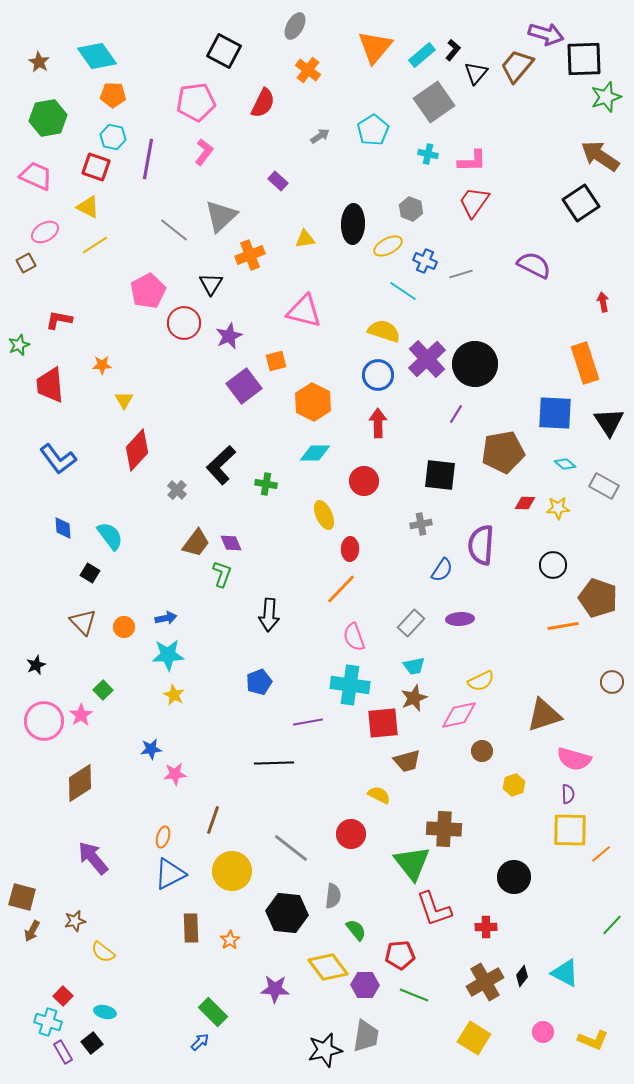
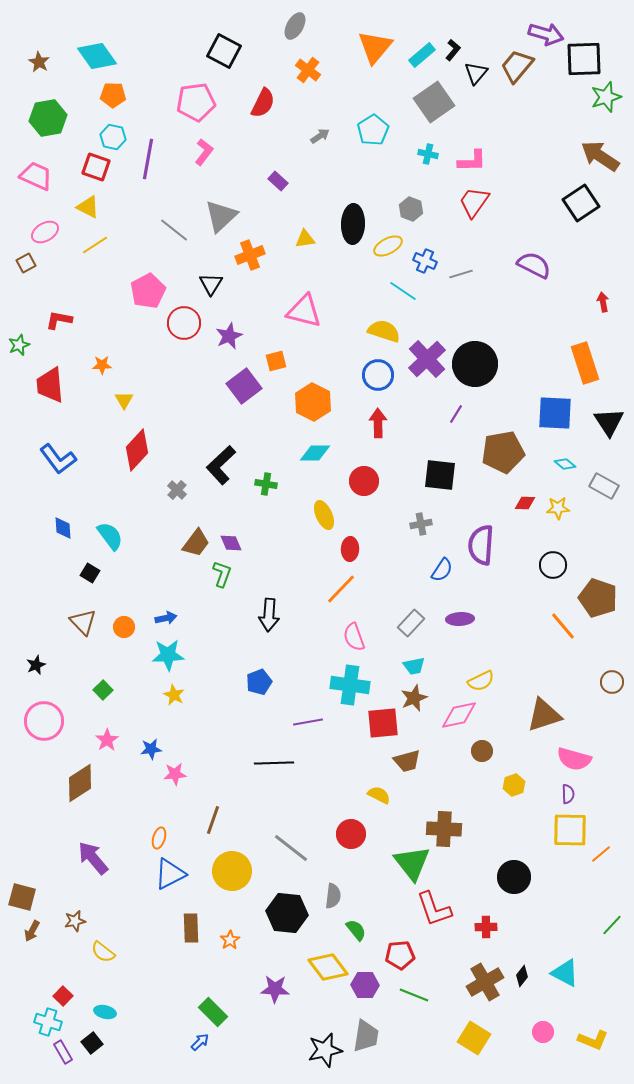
orange line at (563, 626): rotated 60 degrees clockwise
pink star at (81, 715): moved 26 px right, 25 px down
orange ellipse at (163, 837): moved 4 px left, 1 px down
